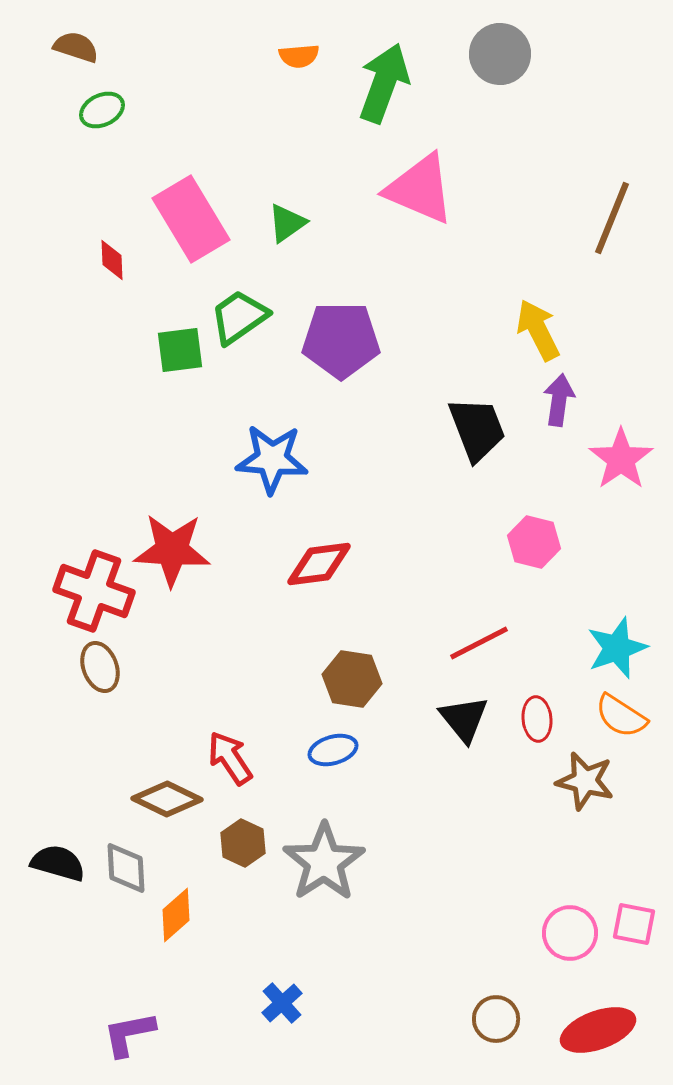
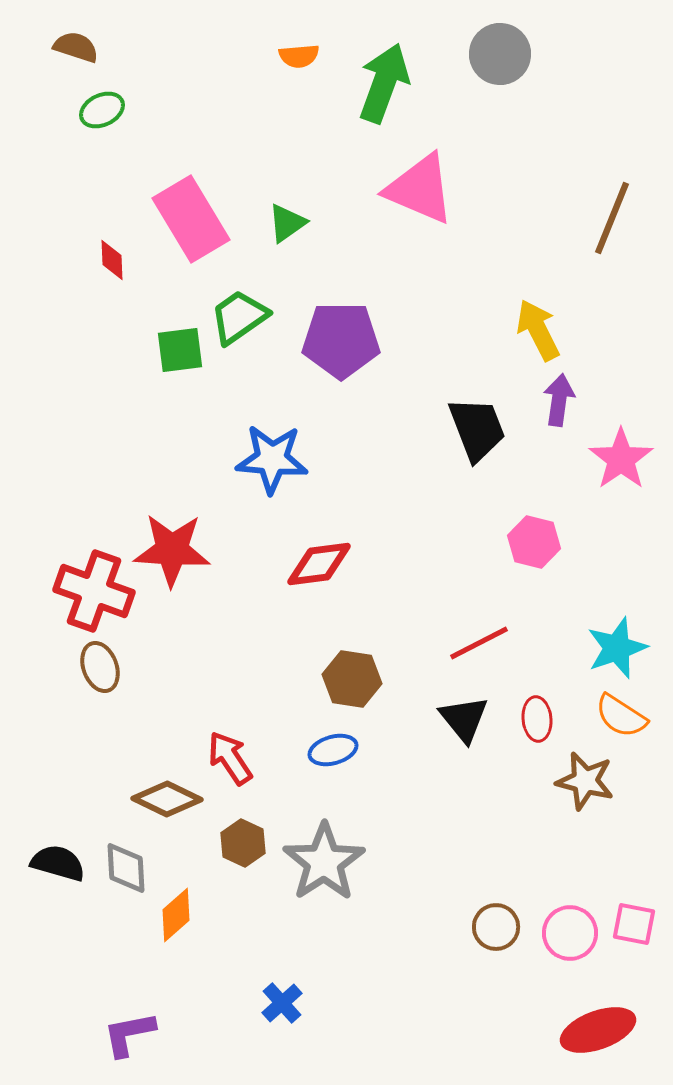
brown circle at (496, 1019): moved 92 px up
